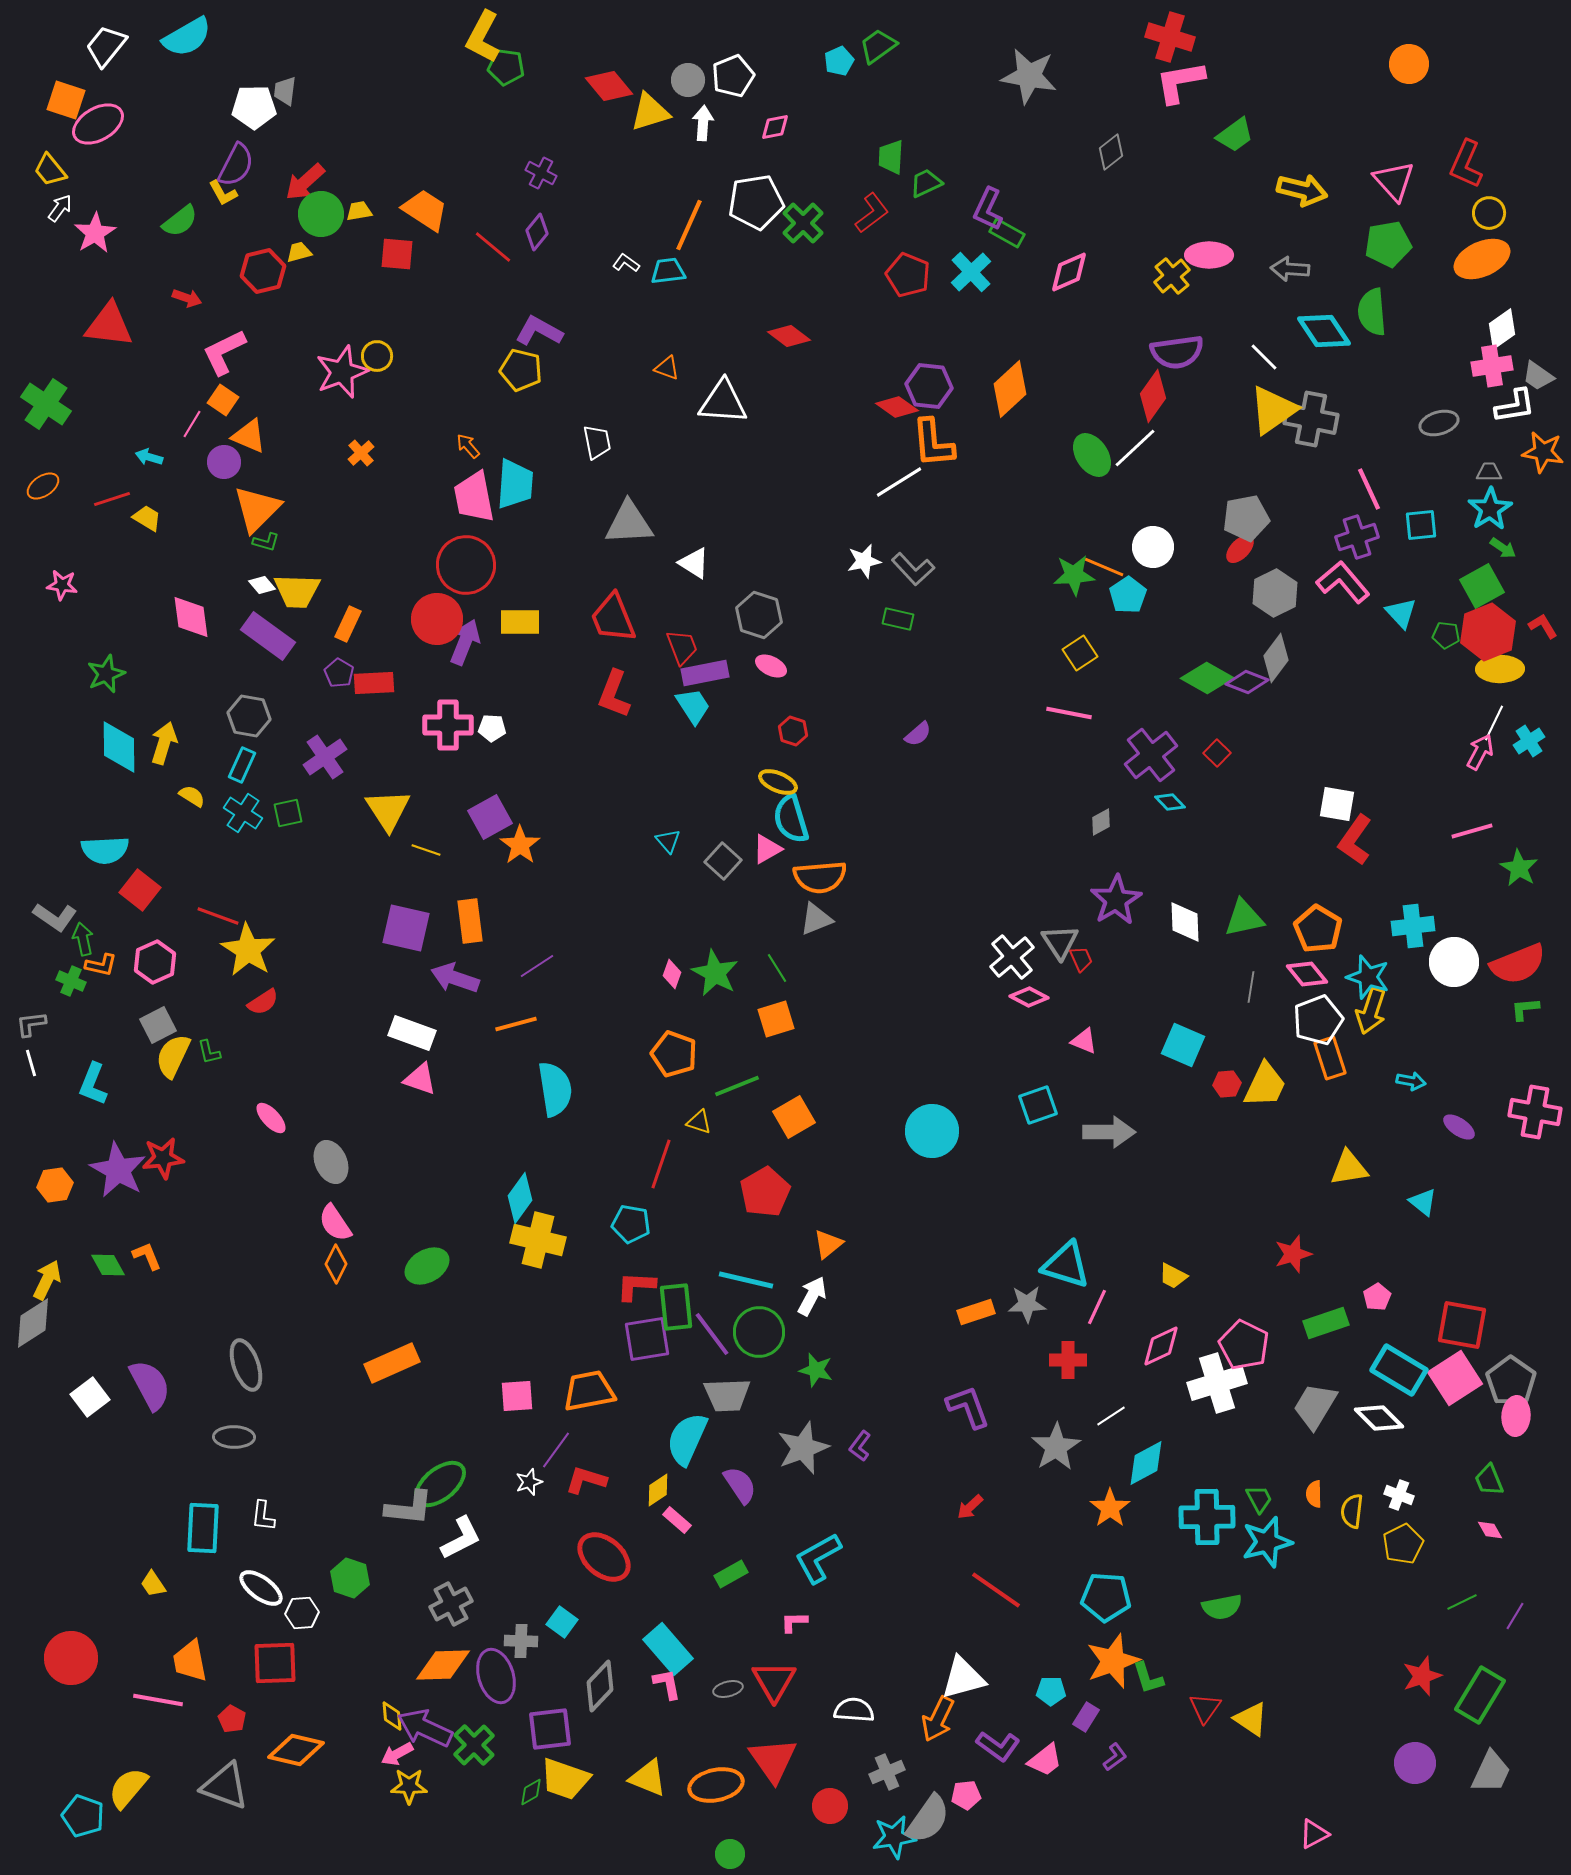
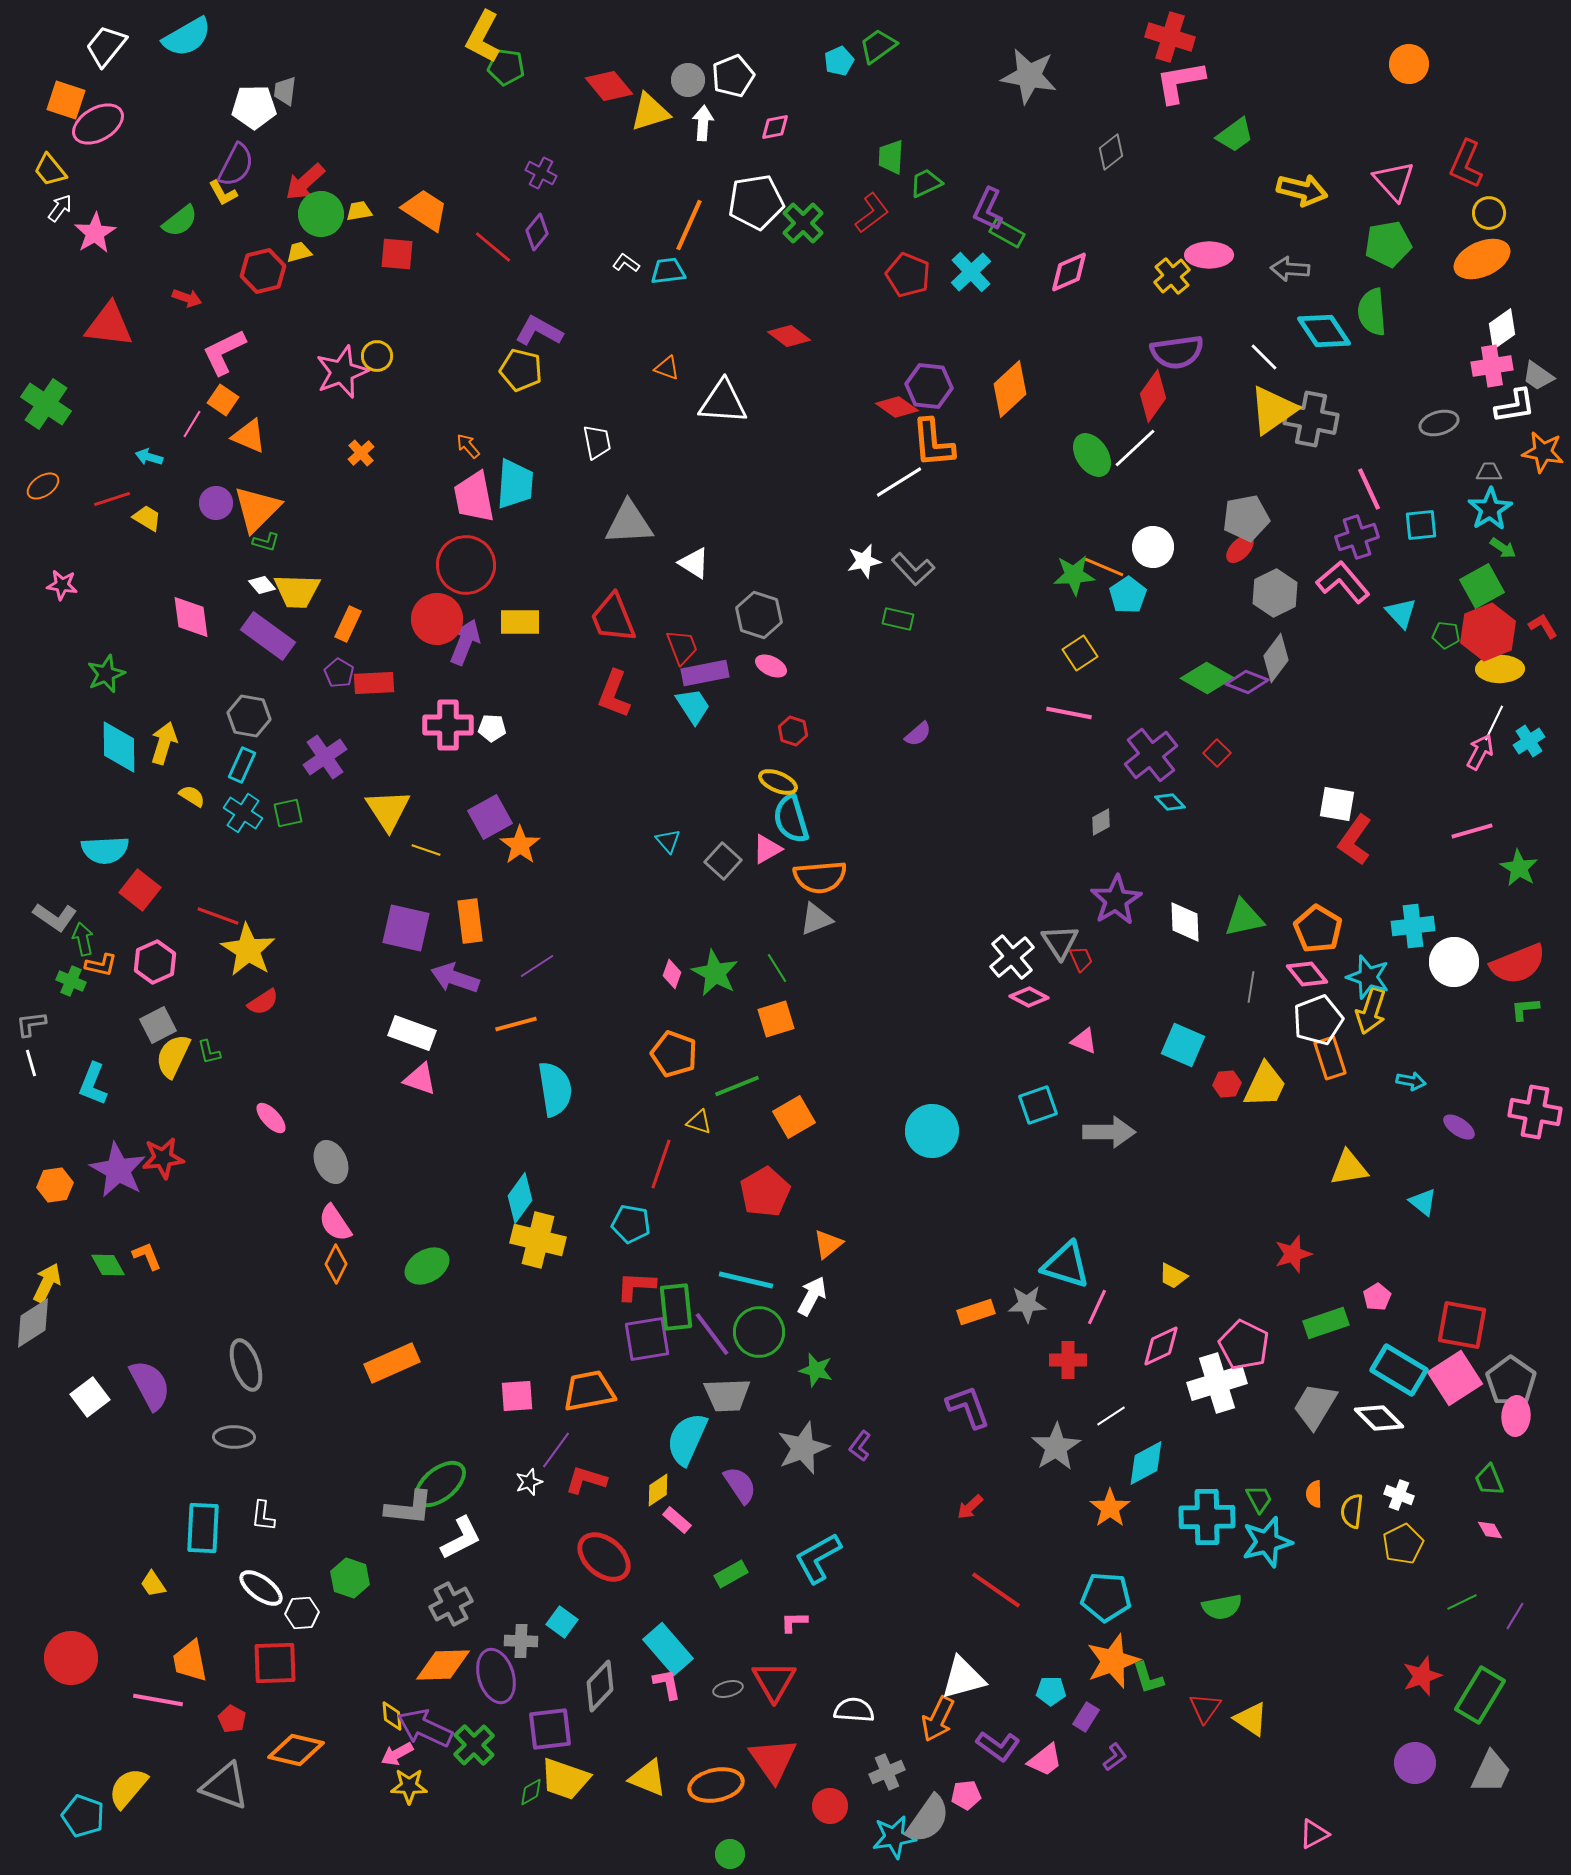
purple circle at (224, 462): moved 8 px left, 41 px down
yellow arrow at (47, 1280): moved 3 px down
